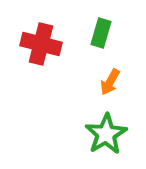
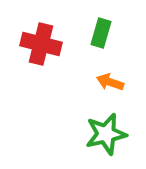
orange arrow: rotated 80 degrees clockwise
green star: rotated 18 degrees clockwise
